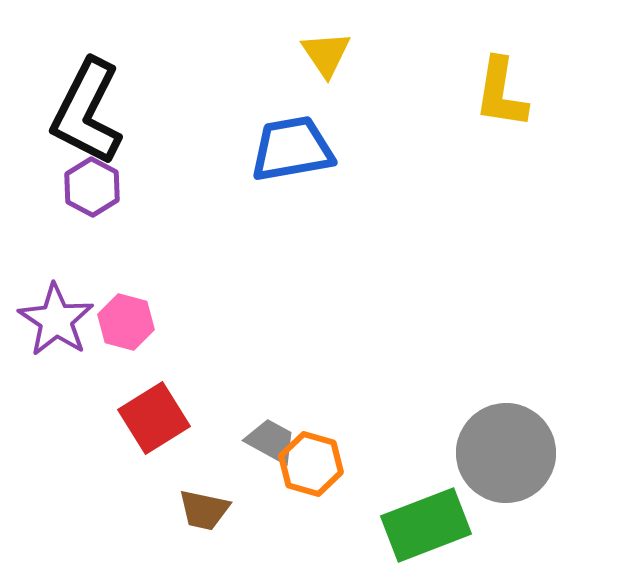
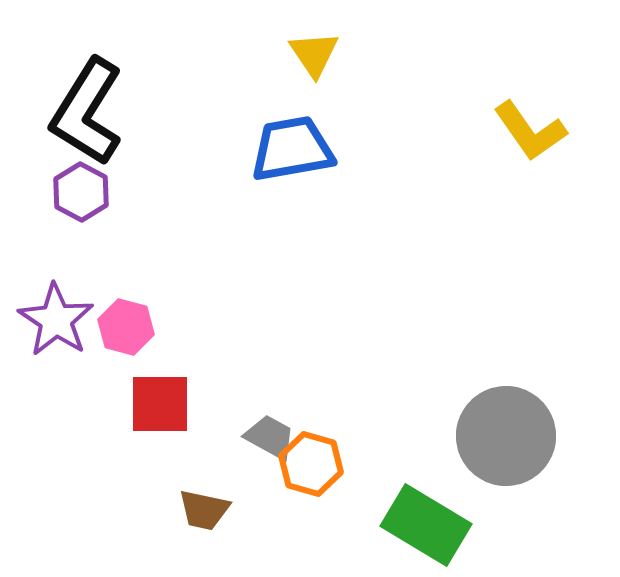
yellow triangle: moved 12 px left
yellow L-shape: moved 29 px right, 38 px down; rotated 44 degrees counterclockwise
black L-shape: rotated 5 degrees clockwise
purple hexagon: moved 11 px left, 5 px down
pink hexagon: moved 5 px down
red square: moved 6 px right, 14 px up; rotated 32 degrees clockwise
gray trapezoid: moved 1 px left, 4 px up
gray circle: moved 17 px up
green rectangle: rotated 52 degrees clockwise
